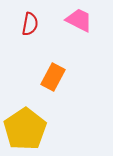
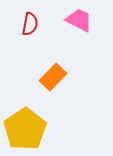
orange rectangle: rotated 16 degrees clockwise
